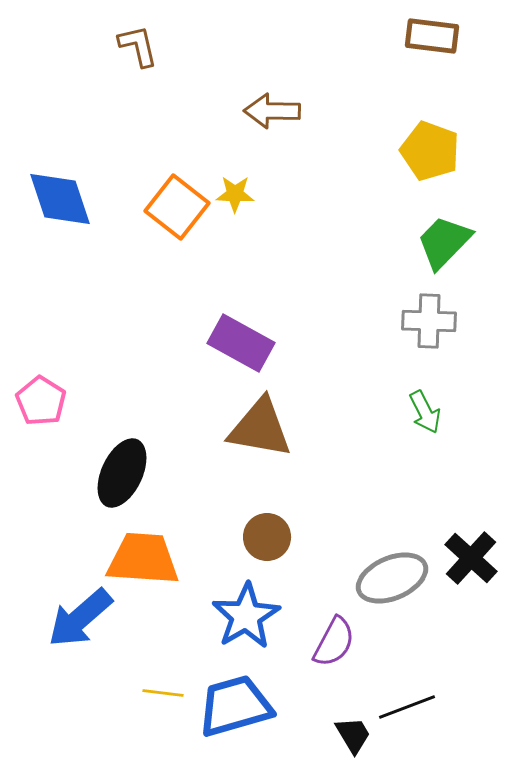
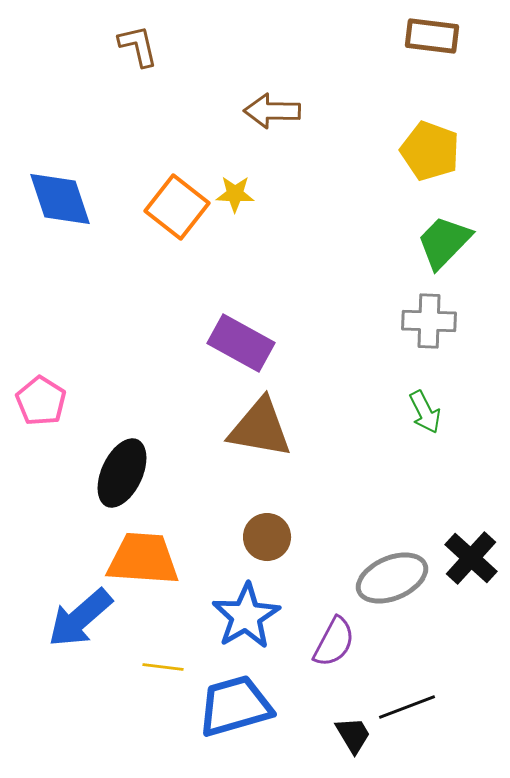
yellow line: moved 26 px up
